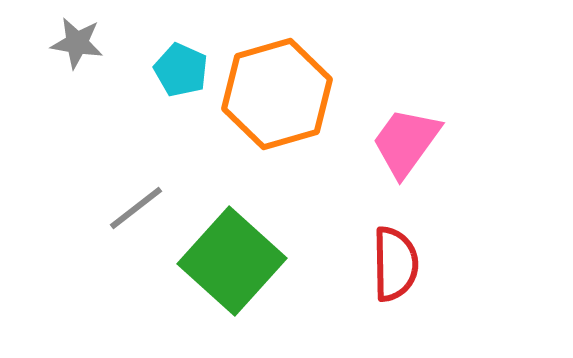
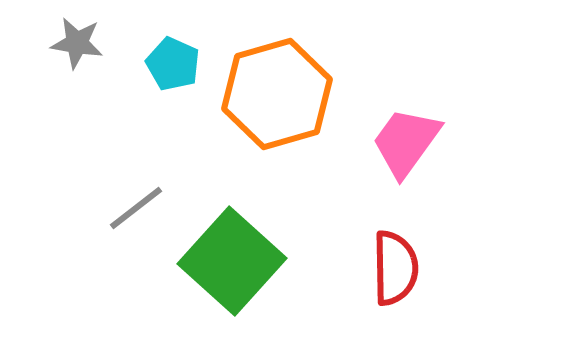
cyan pentagon: moved 8 px left, 6 px up
red semicircle: moved 4 px down
